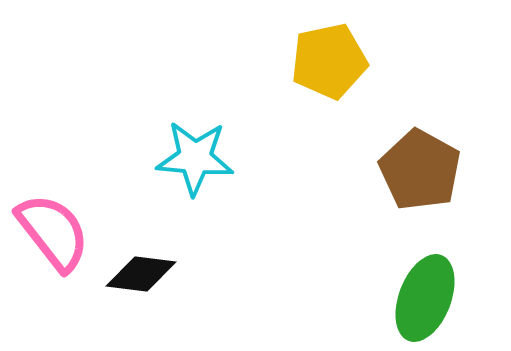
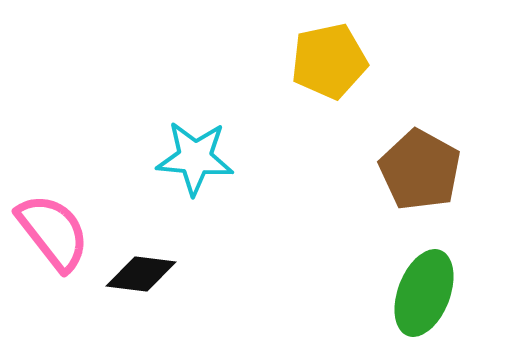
green ellipse: moved 1 px left, 5 px up
